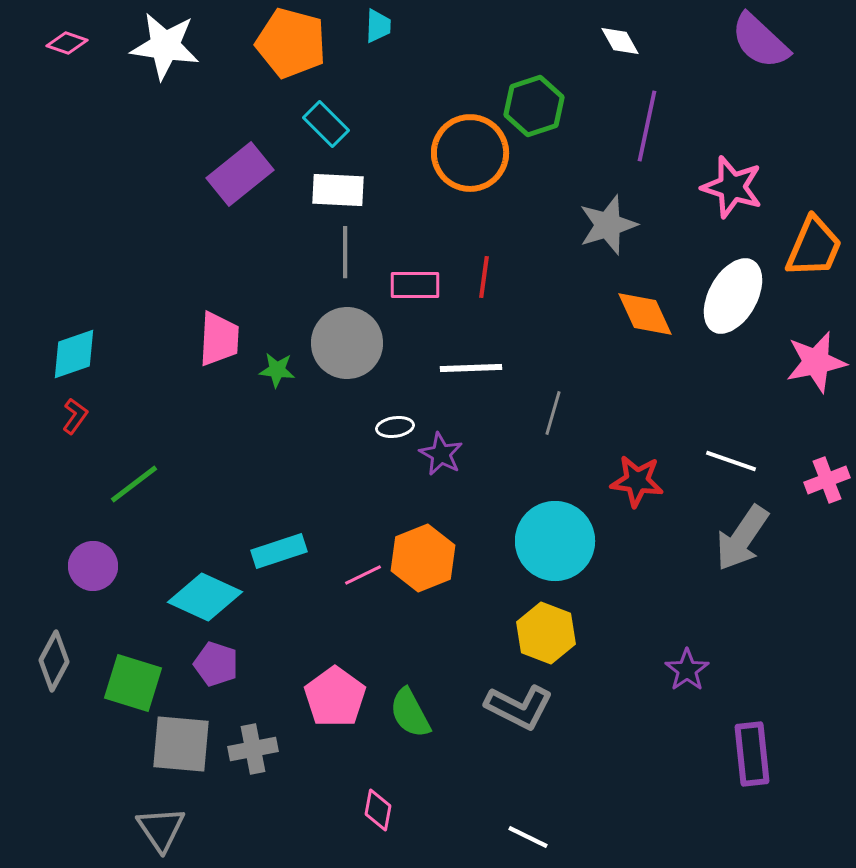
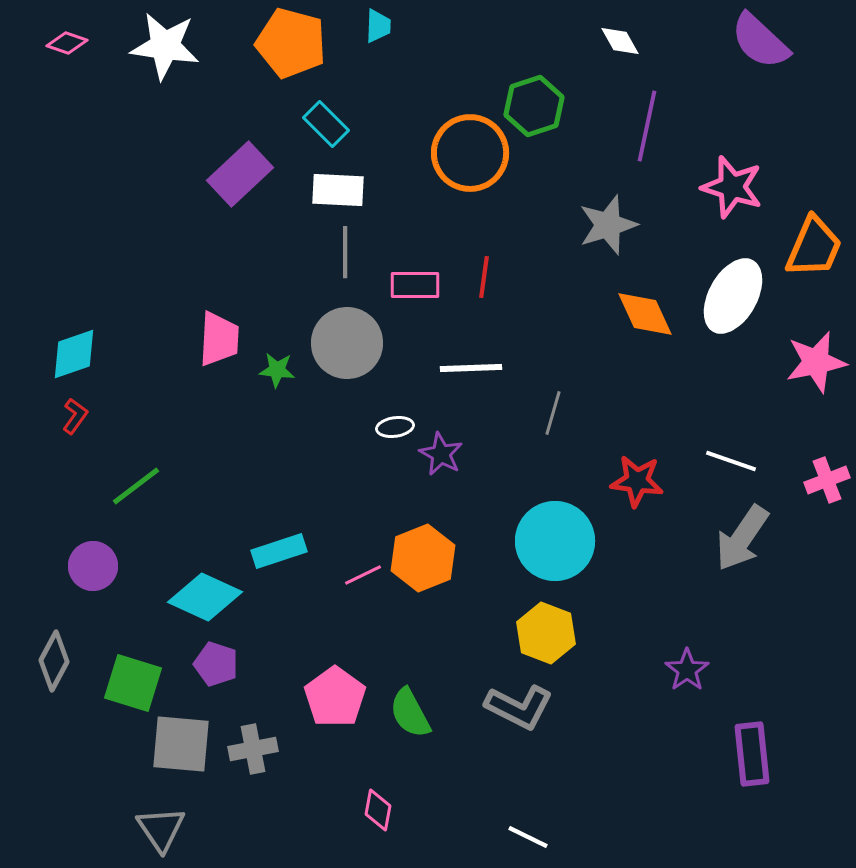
purple rectangle at (240, 174): rotated 4 degrees counterclockwise
green line at (134, 484): moved 2 px right, 2 px down
